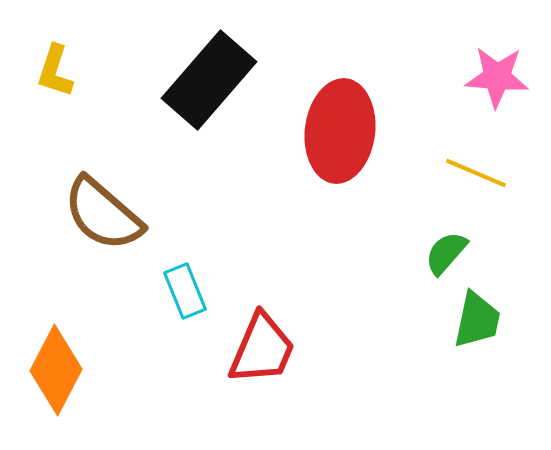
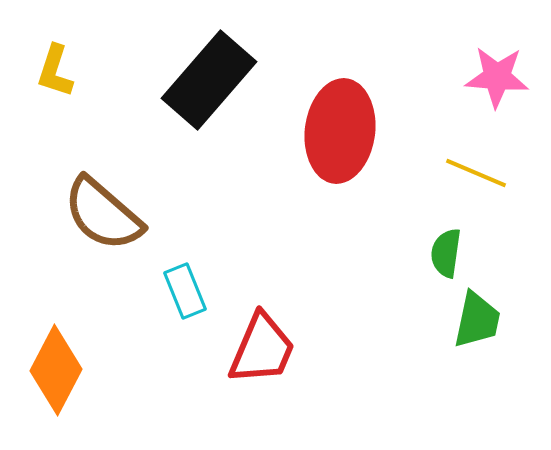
green semicircle: rotated 33 degrees counterclockwise
